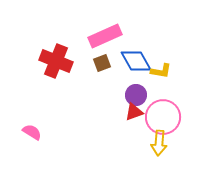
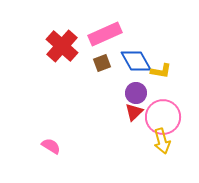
pink rectangle: moved 2 px up
red cross: moved 6 px right, 15 px up; rotated 20 degrees clockwise
purple circle: moved 2 px up
red triangle: rotated 24 degrees counterclockwise
pink semicircle: moved 19 px right, 14 px down
yellow arrow: moved 3 px right, 2 px up; rotated 20 degrees counterclockwise
